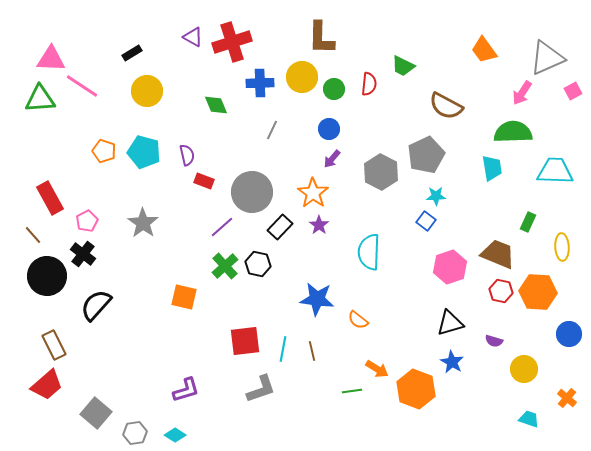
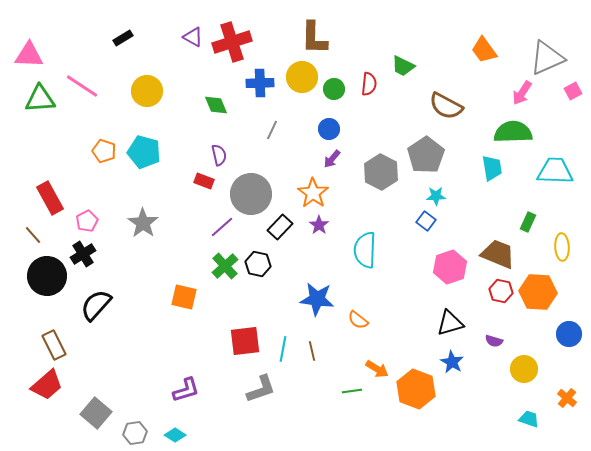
brown L-shape at (321, 38): moved 7 px left
black rectangle at (132, 53): moved 9 px left, 15 px up
pink triangle at (51, 59): moved 22 px left, 4 px up
purple semicircle at (187, 155): moved 32 px right
gray pentagon at (426, 155): rotated 9 degrees counterclockwise
gray circle at (252, 192): moved 1 px left, 2 px down
cyan semicircle at (369, 252): moved 4 px left, 2 px up
black cross at (83, 254): rotated 20 degrees clockwise
